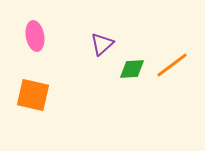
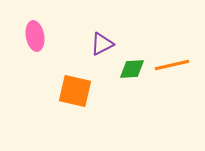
purple triangle: rotated 15 degrees clockwise
orange line: rotated 24 degrees clockwise
orange square: moved 42 px right, 4 px up
